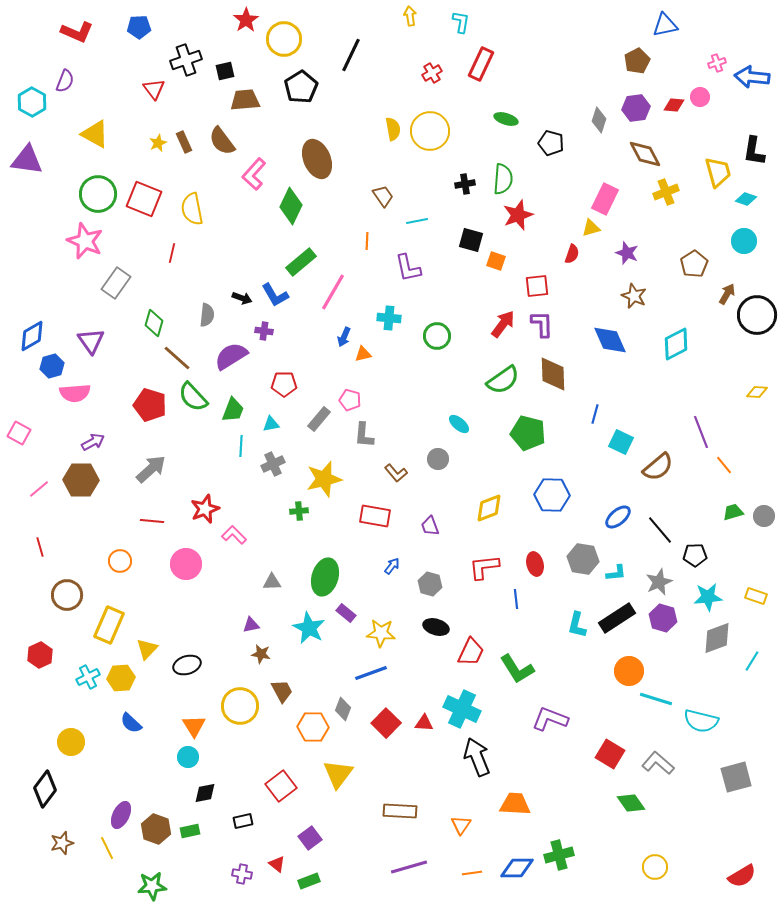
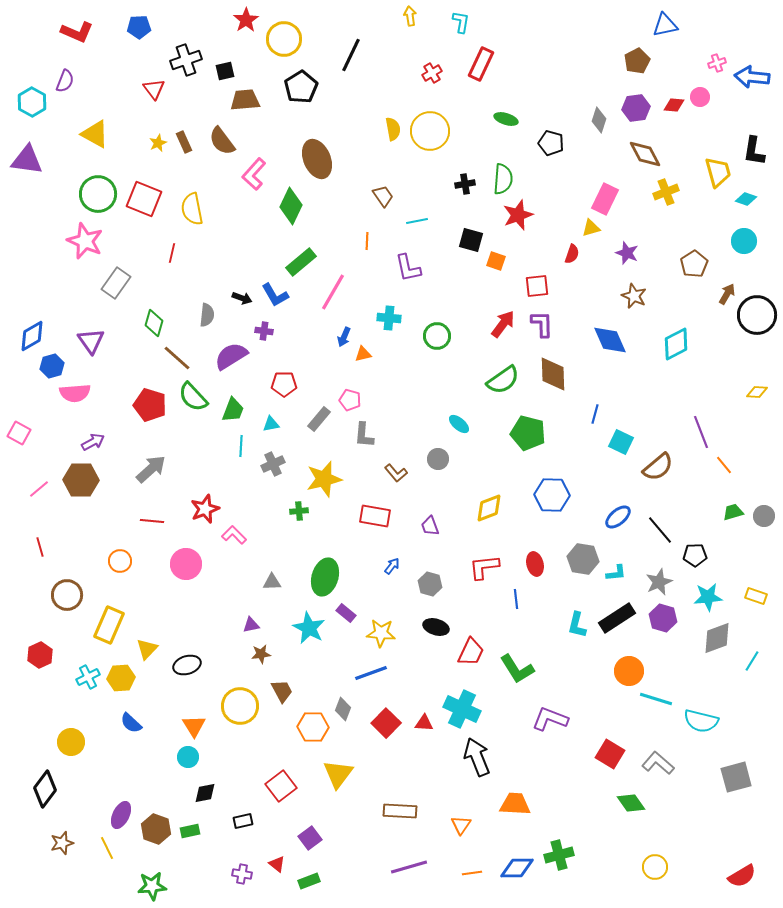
brown star at (261, 654): rotated 18 degrees counterclockwise
